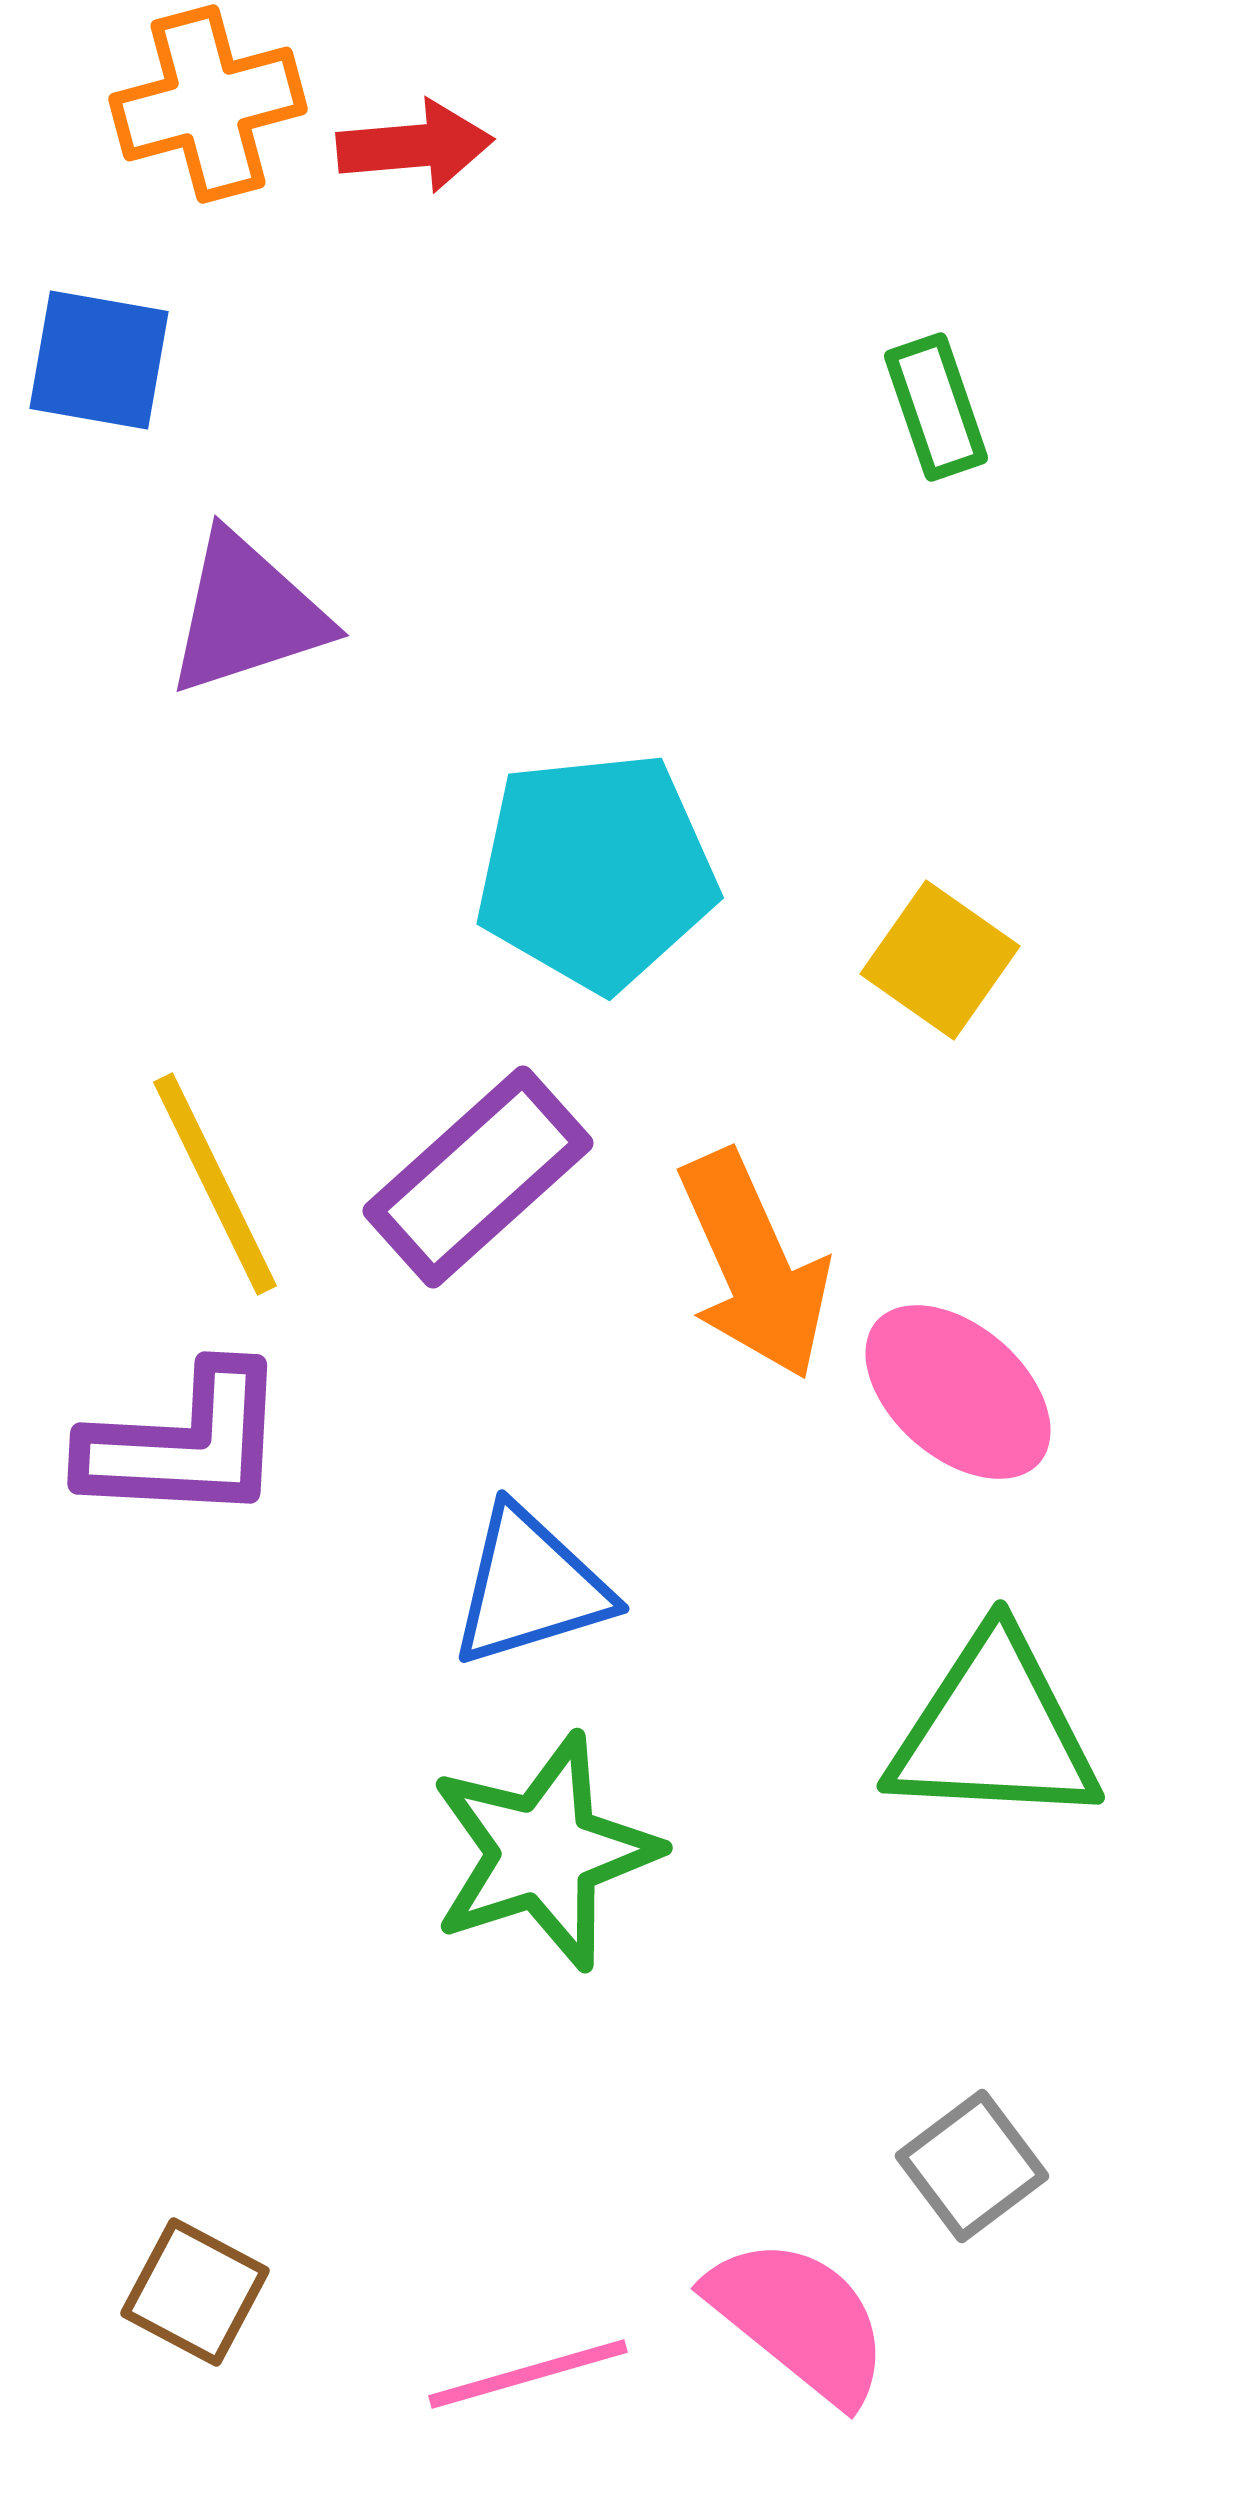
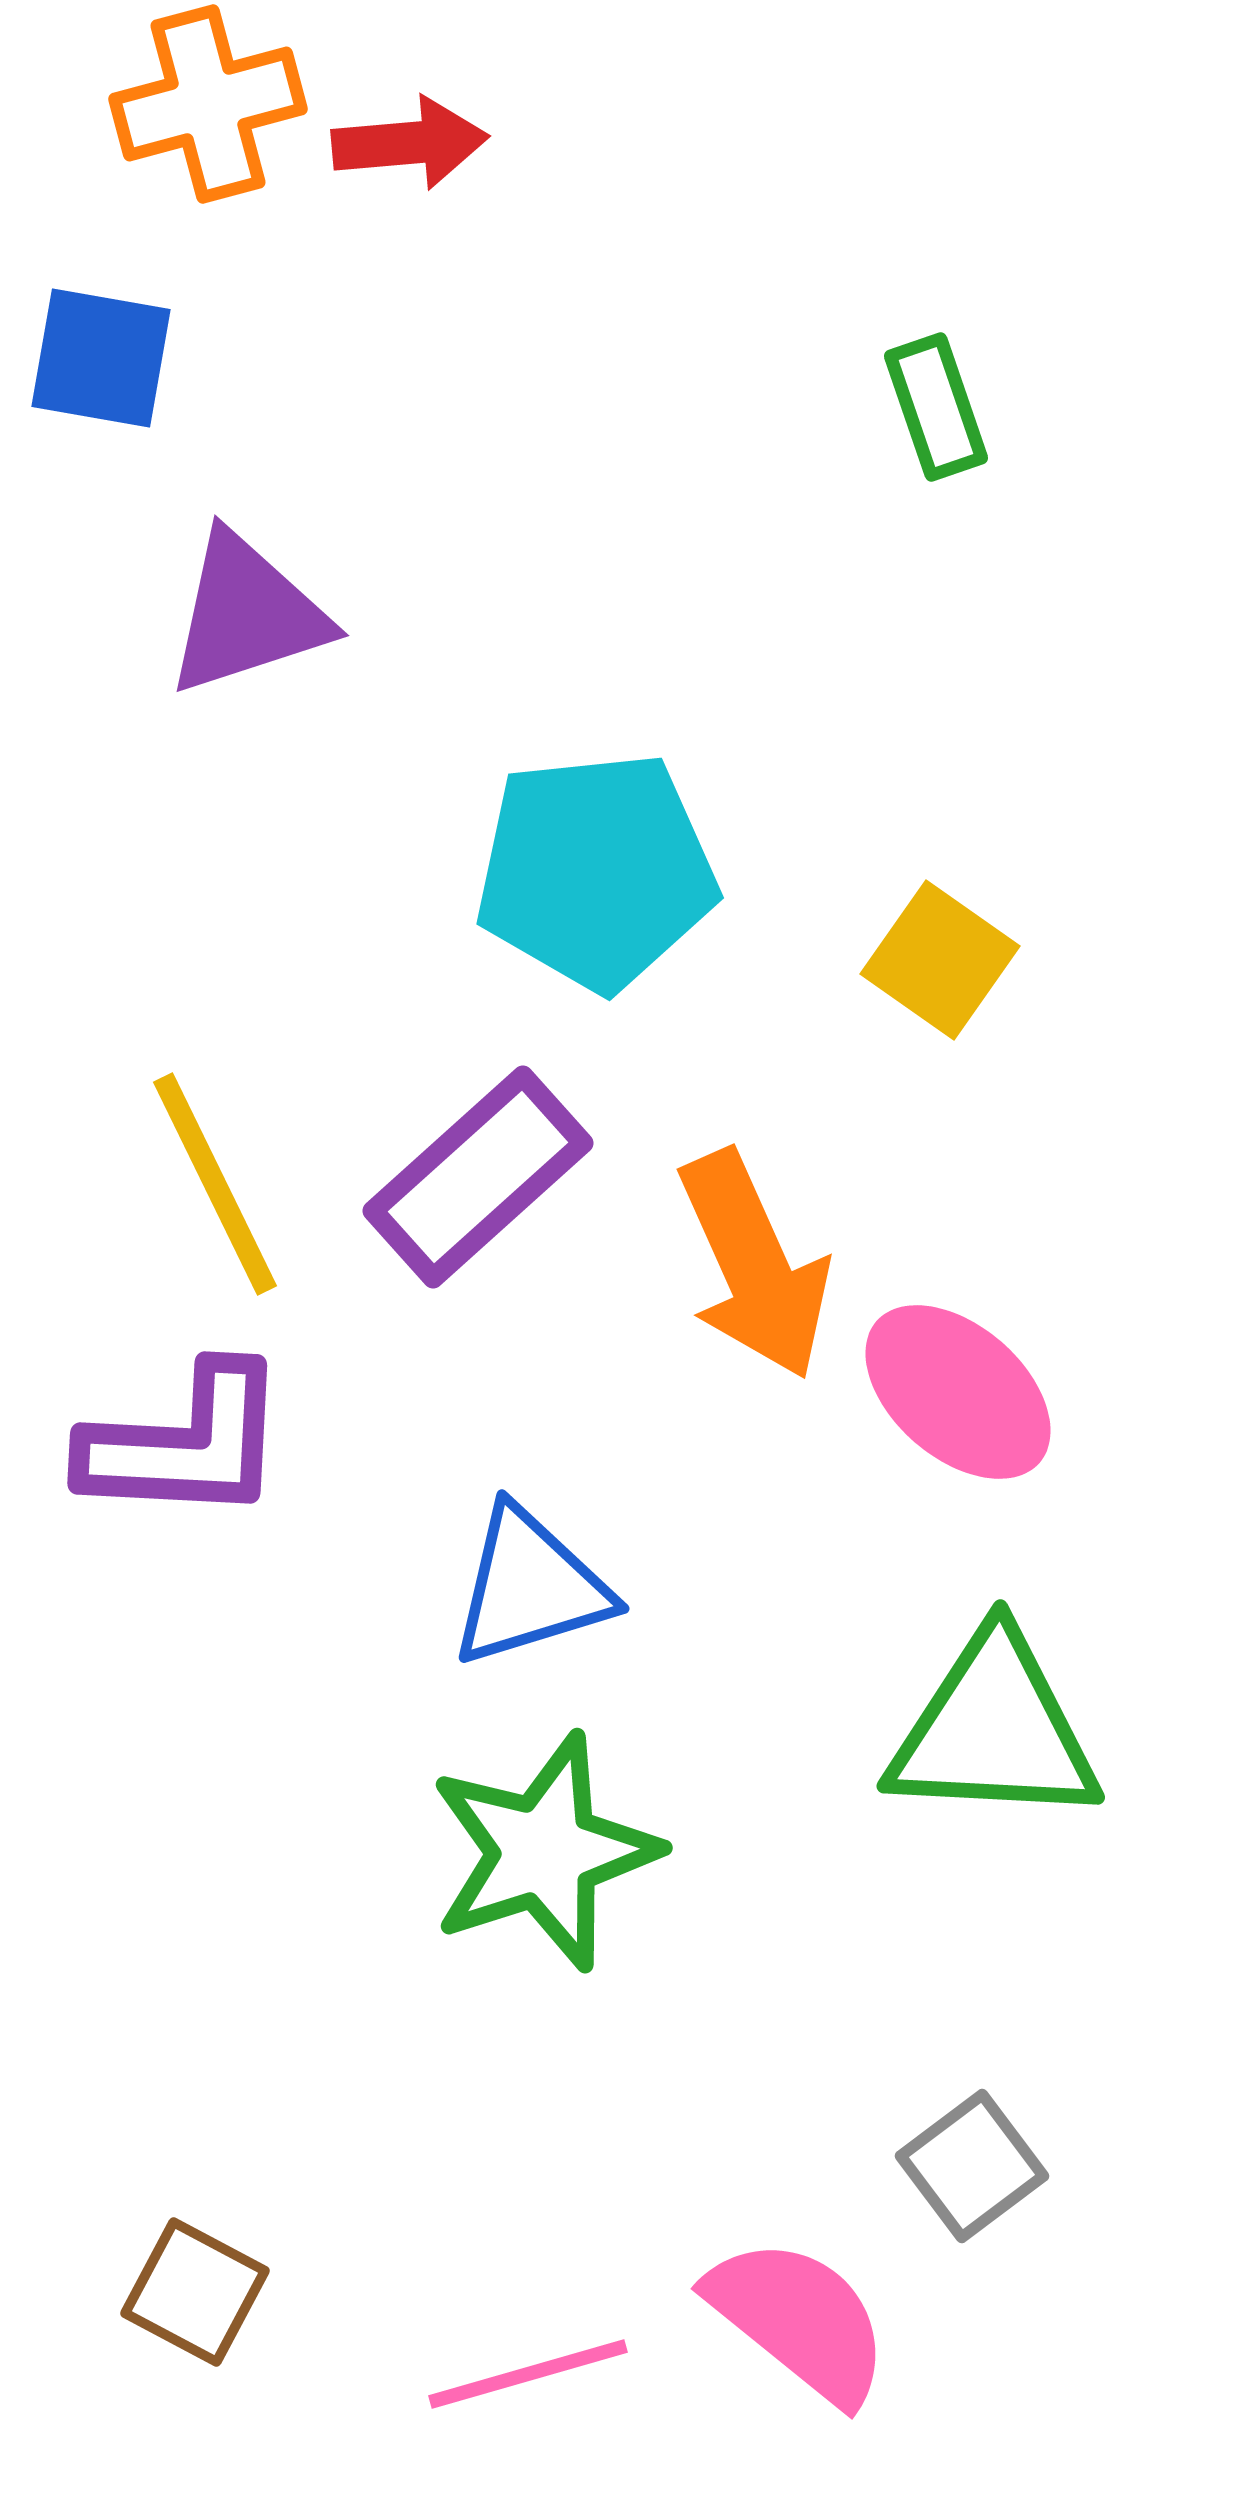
red arrow: moved 5 px left, 3 px up
blue square: moved 2 px right, 2 px up
